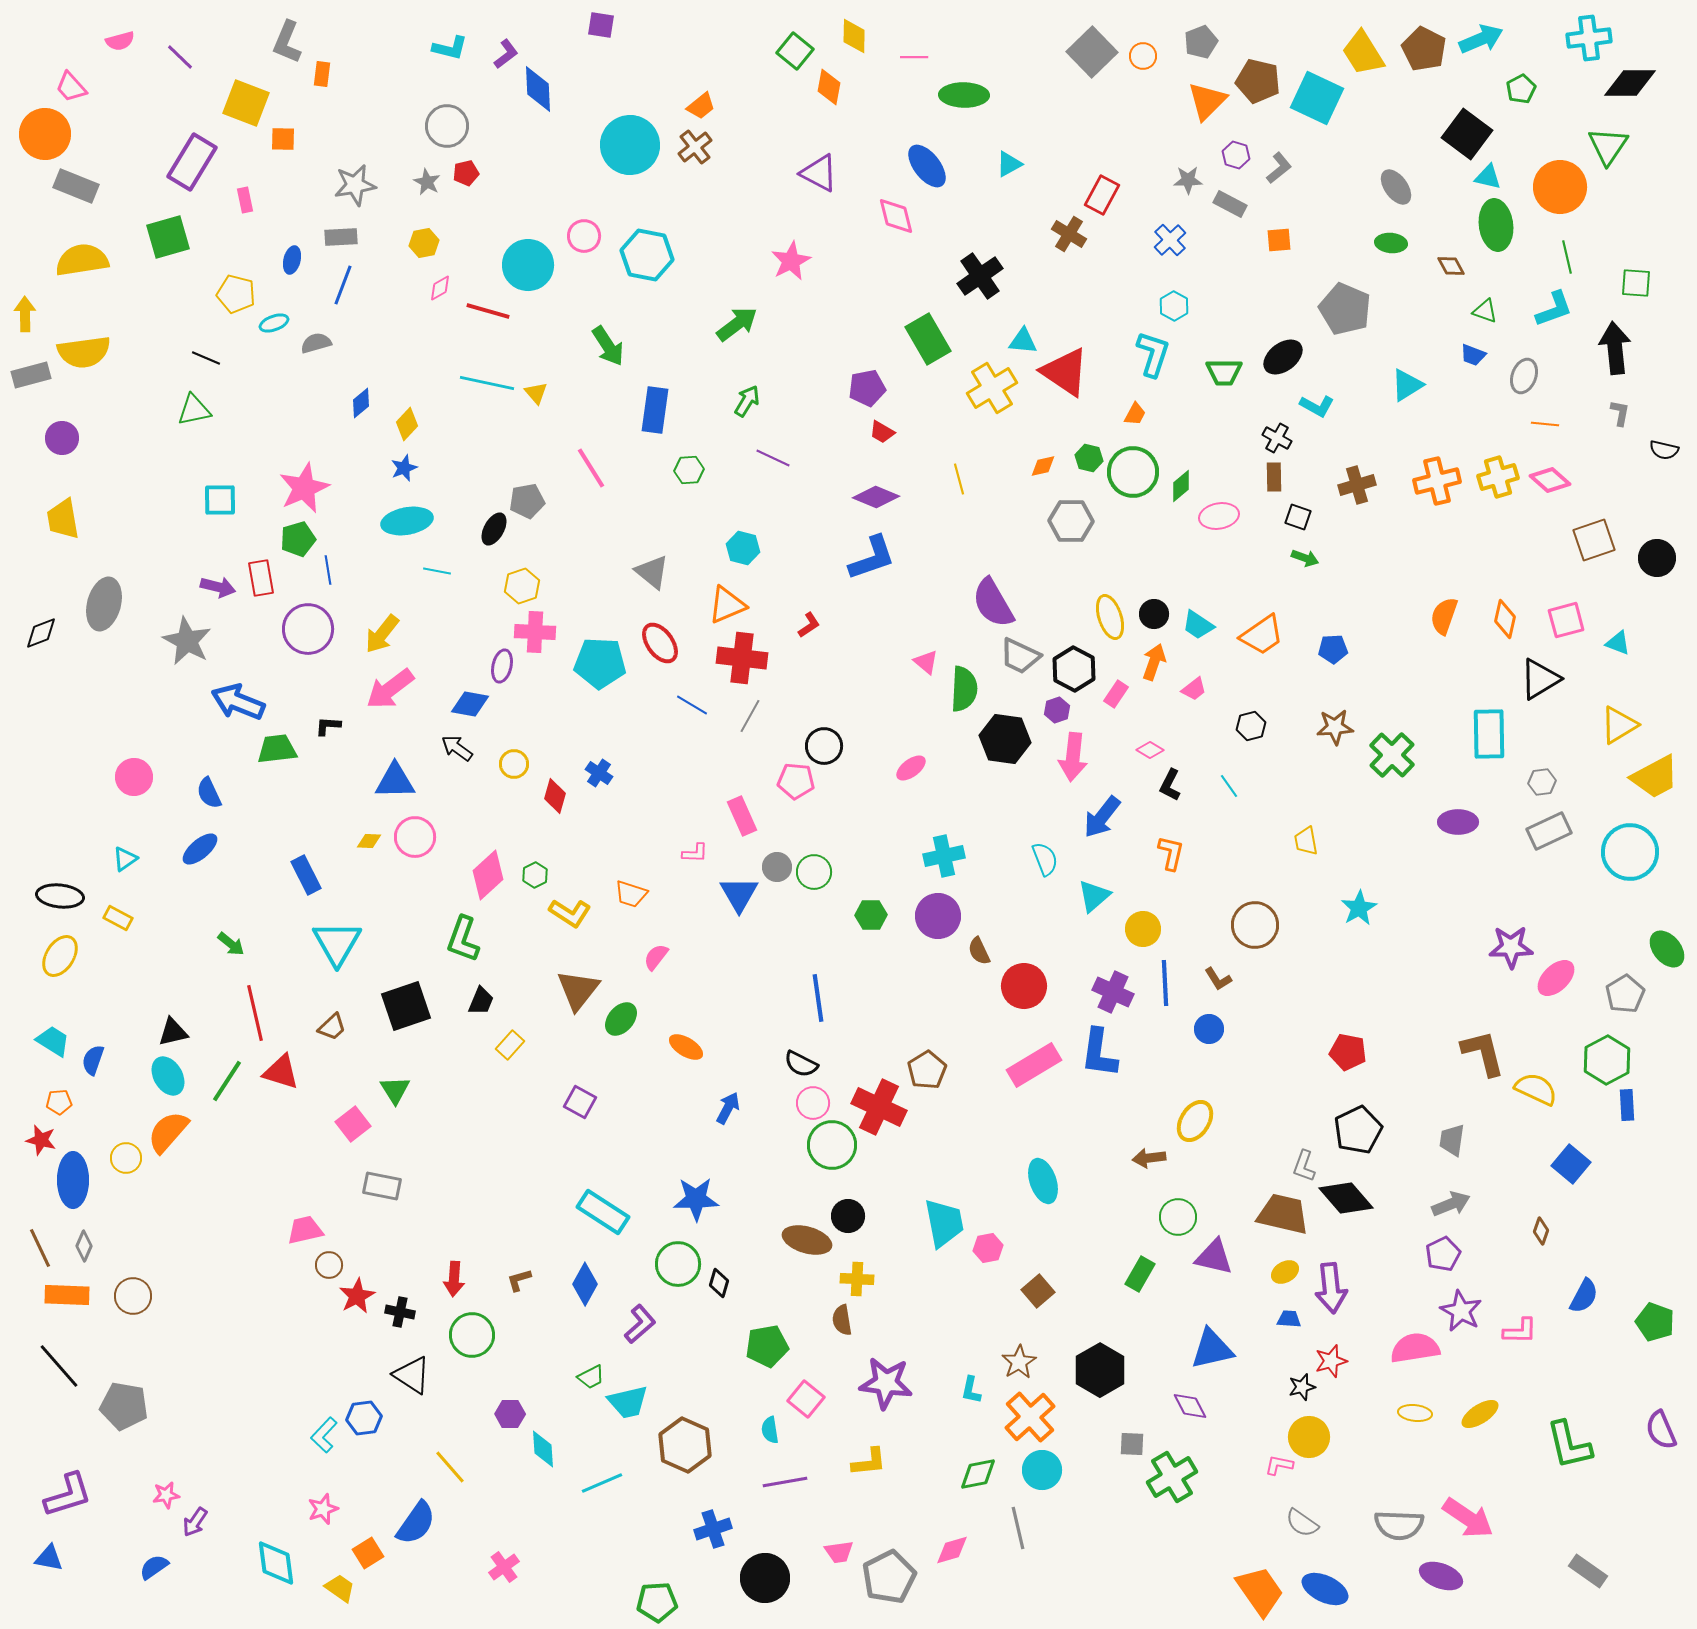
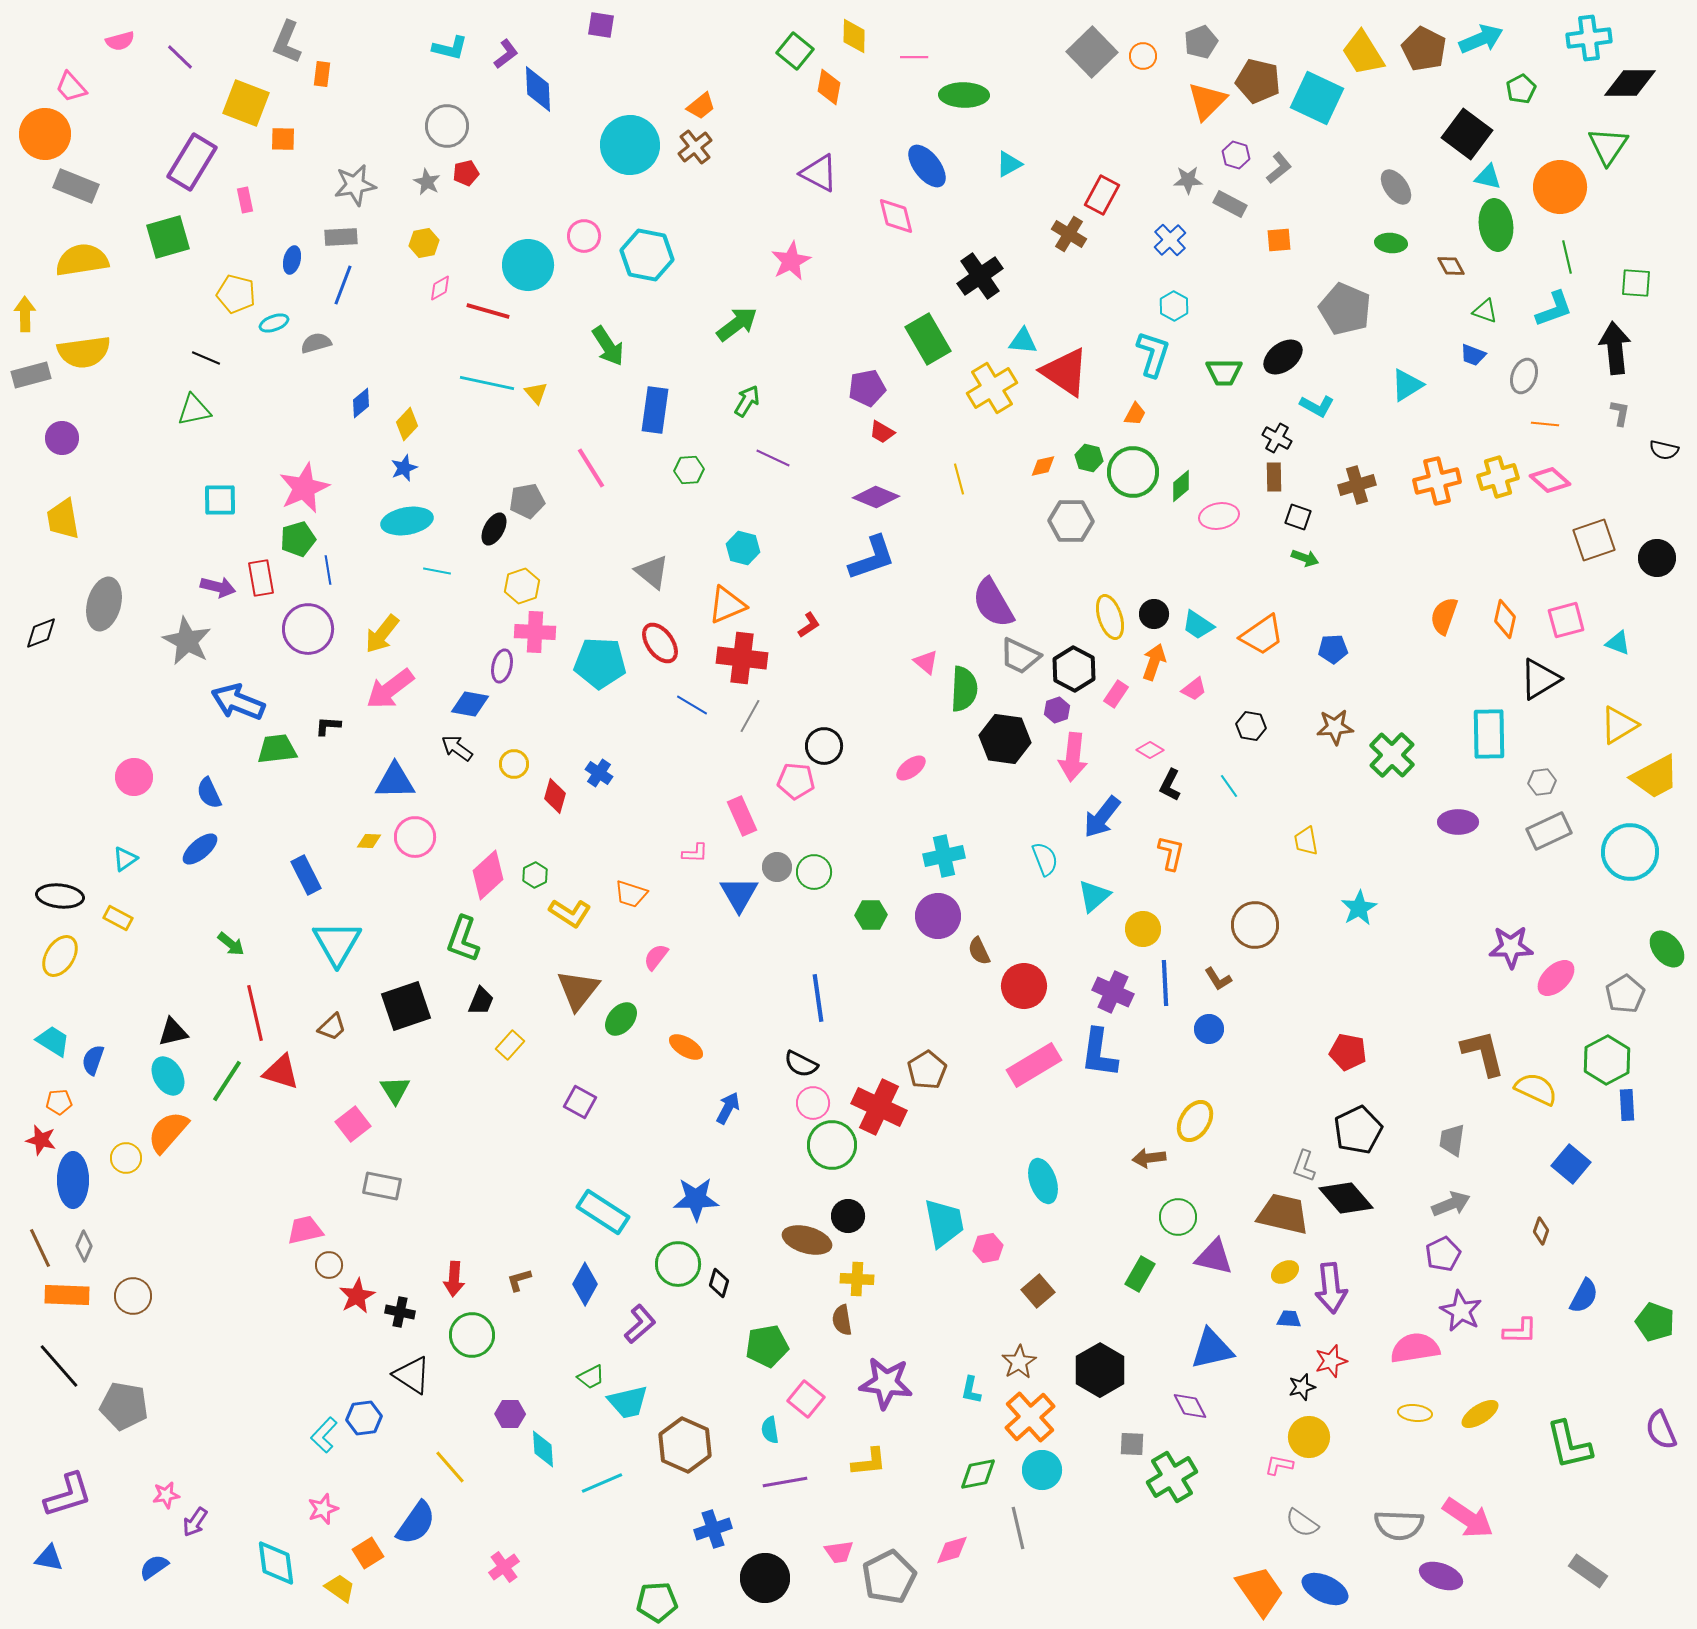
black hexagon at (1251, 726): rotated 24 degrees clockwise
